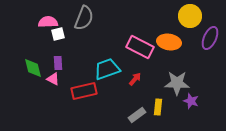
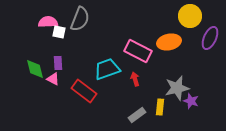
gray semicircle: moved 4 px left, 1 px down
white square: moved 1 px right, 2 px up; rotated 24 degrees clockwise
orange ellipse: rotated 20 degrees counterclockwise
pink rectangle: moved 2 px left, 4 px down
green diamond: moved 2 px right, 1 px down
red arrow: rotated 56 degrees counterclockwise
gray star: moved 5 px down; rotated 15 degrees counterclockwise
red rectangle: rotated 50 degrees clockwise
yellow rectangle: moved 2 px right
